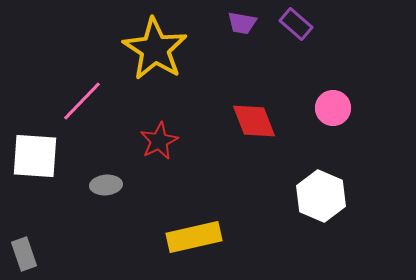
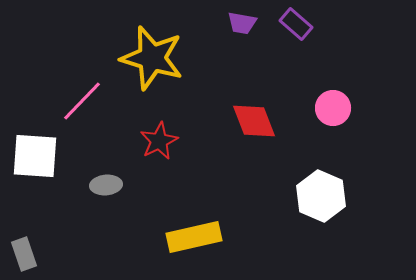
yellow star: moved 3 px left, 9 px down; rotated 16 degrees counterclockwise
